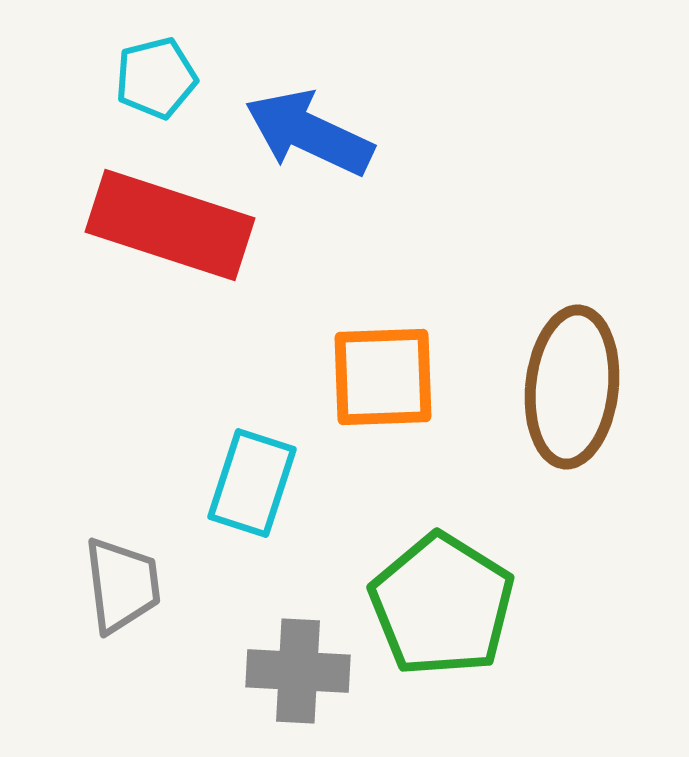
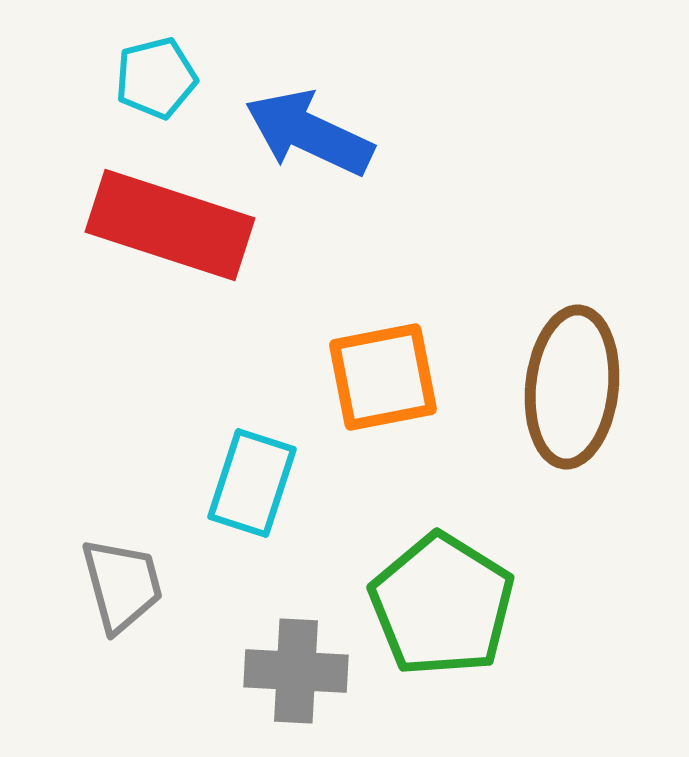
orange square: rotated 9 degrees counterclockwise
gray trapezoid: rotated 8 degrees counterclockwise
gray cross: moved 2 px left
